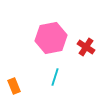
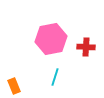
pink hexagon: moved 1 px down
red cross: rotated 30 degrees counterclockwise
